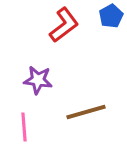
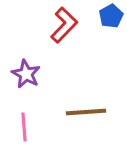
red L-shape: rotated 9 degrees counterclockwise
purple star: moved 12 px left, 6 px up; rotated 20 degrees clockwise
brown line: rotated 12 degrees clockwise
